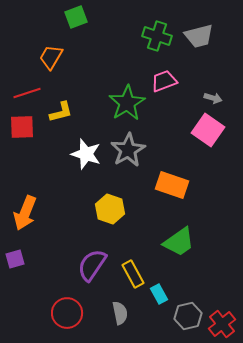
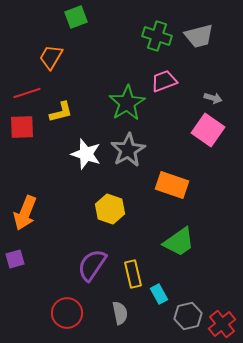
yellow rectangle: rotated 16 degrees clockwise
